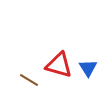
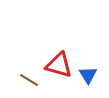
blue triangle: moved 7 px down
